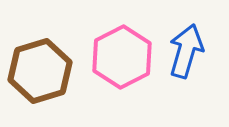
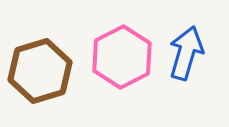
blue arrow: moved 2 px down
